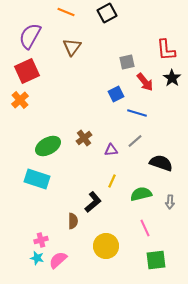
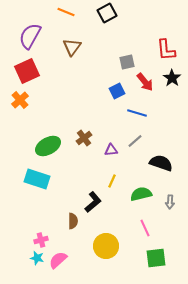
blue square: moved 1 px right, 3 px up
green square: moved 2 px up
